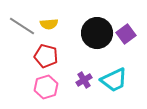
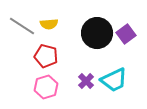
purple cross: moved 2 px right, 1 px down; rotated 14 degrees counterclockwise
